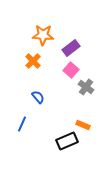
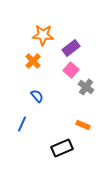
blue semicircle: moved 1 px left, 1 px up
black rectangle: moved 5 px left, 7 px down
